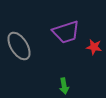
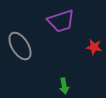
purple trapezoid: moved 5 px left, 11 px up
gray ellipse: moved 1 px right
